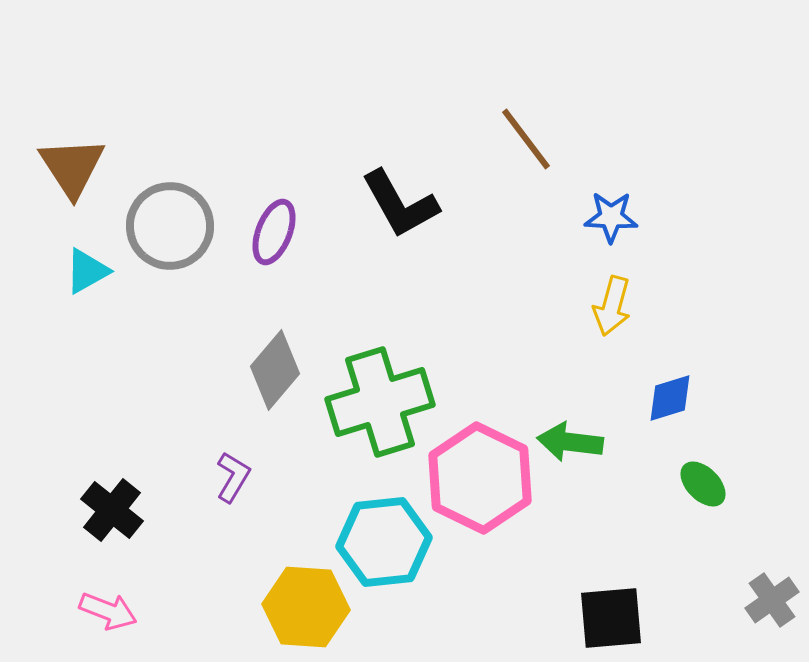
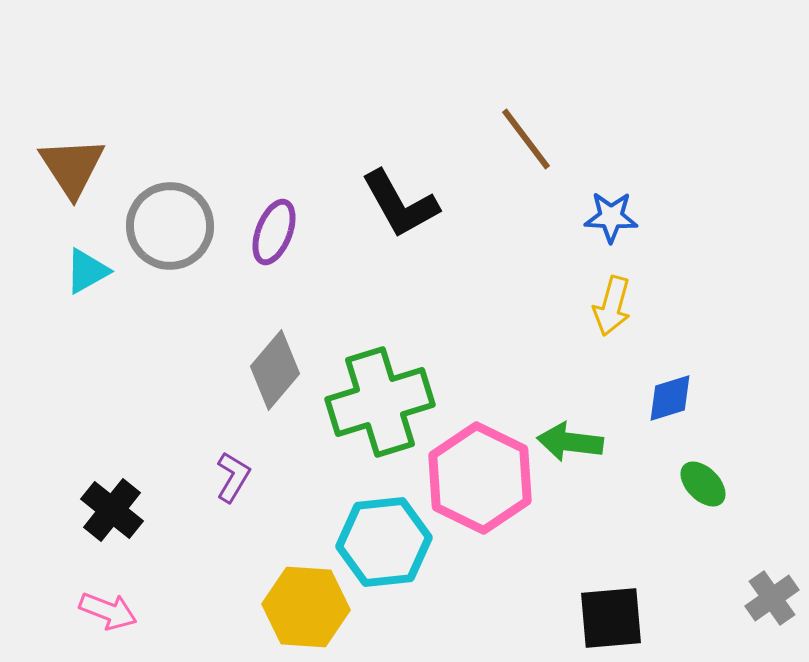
gray cross: moved 2 px up
